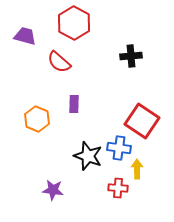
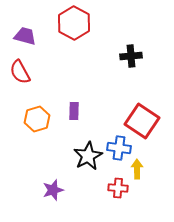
red semicircle: moved 39 px left, 10 px down; rotated 20 degrees clockwise
purple rectangle: moved 7 px down
orange hexagon: rotated 20 degrees clockwise
black star: rotated 24 degrees clockwise
purple star: rotated 25 degrees counterclockwise
